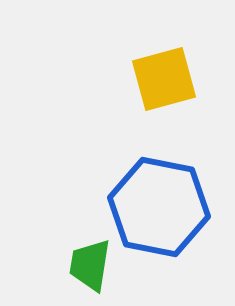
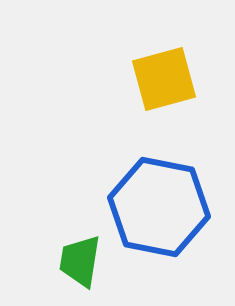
green trapezoid: moved 10 px left, 4 px up
